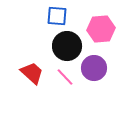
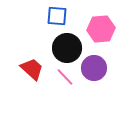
black circle: moved 2 px down
red trapezoid: moved 4 px up
